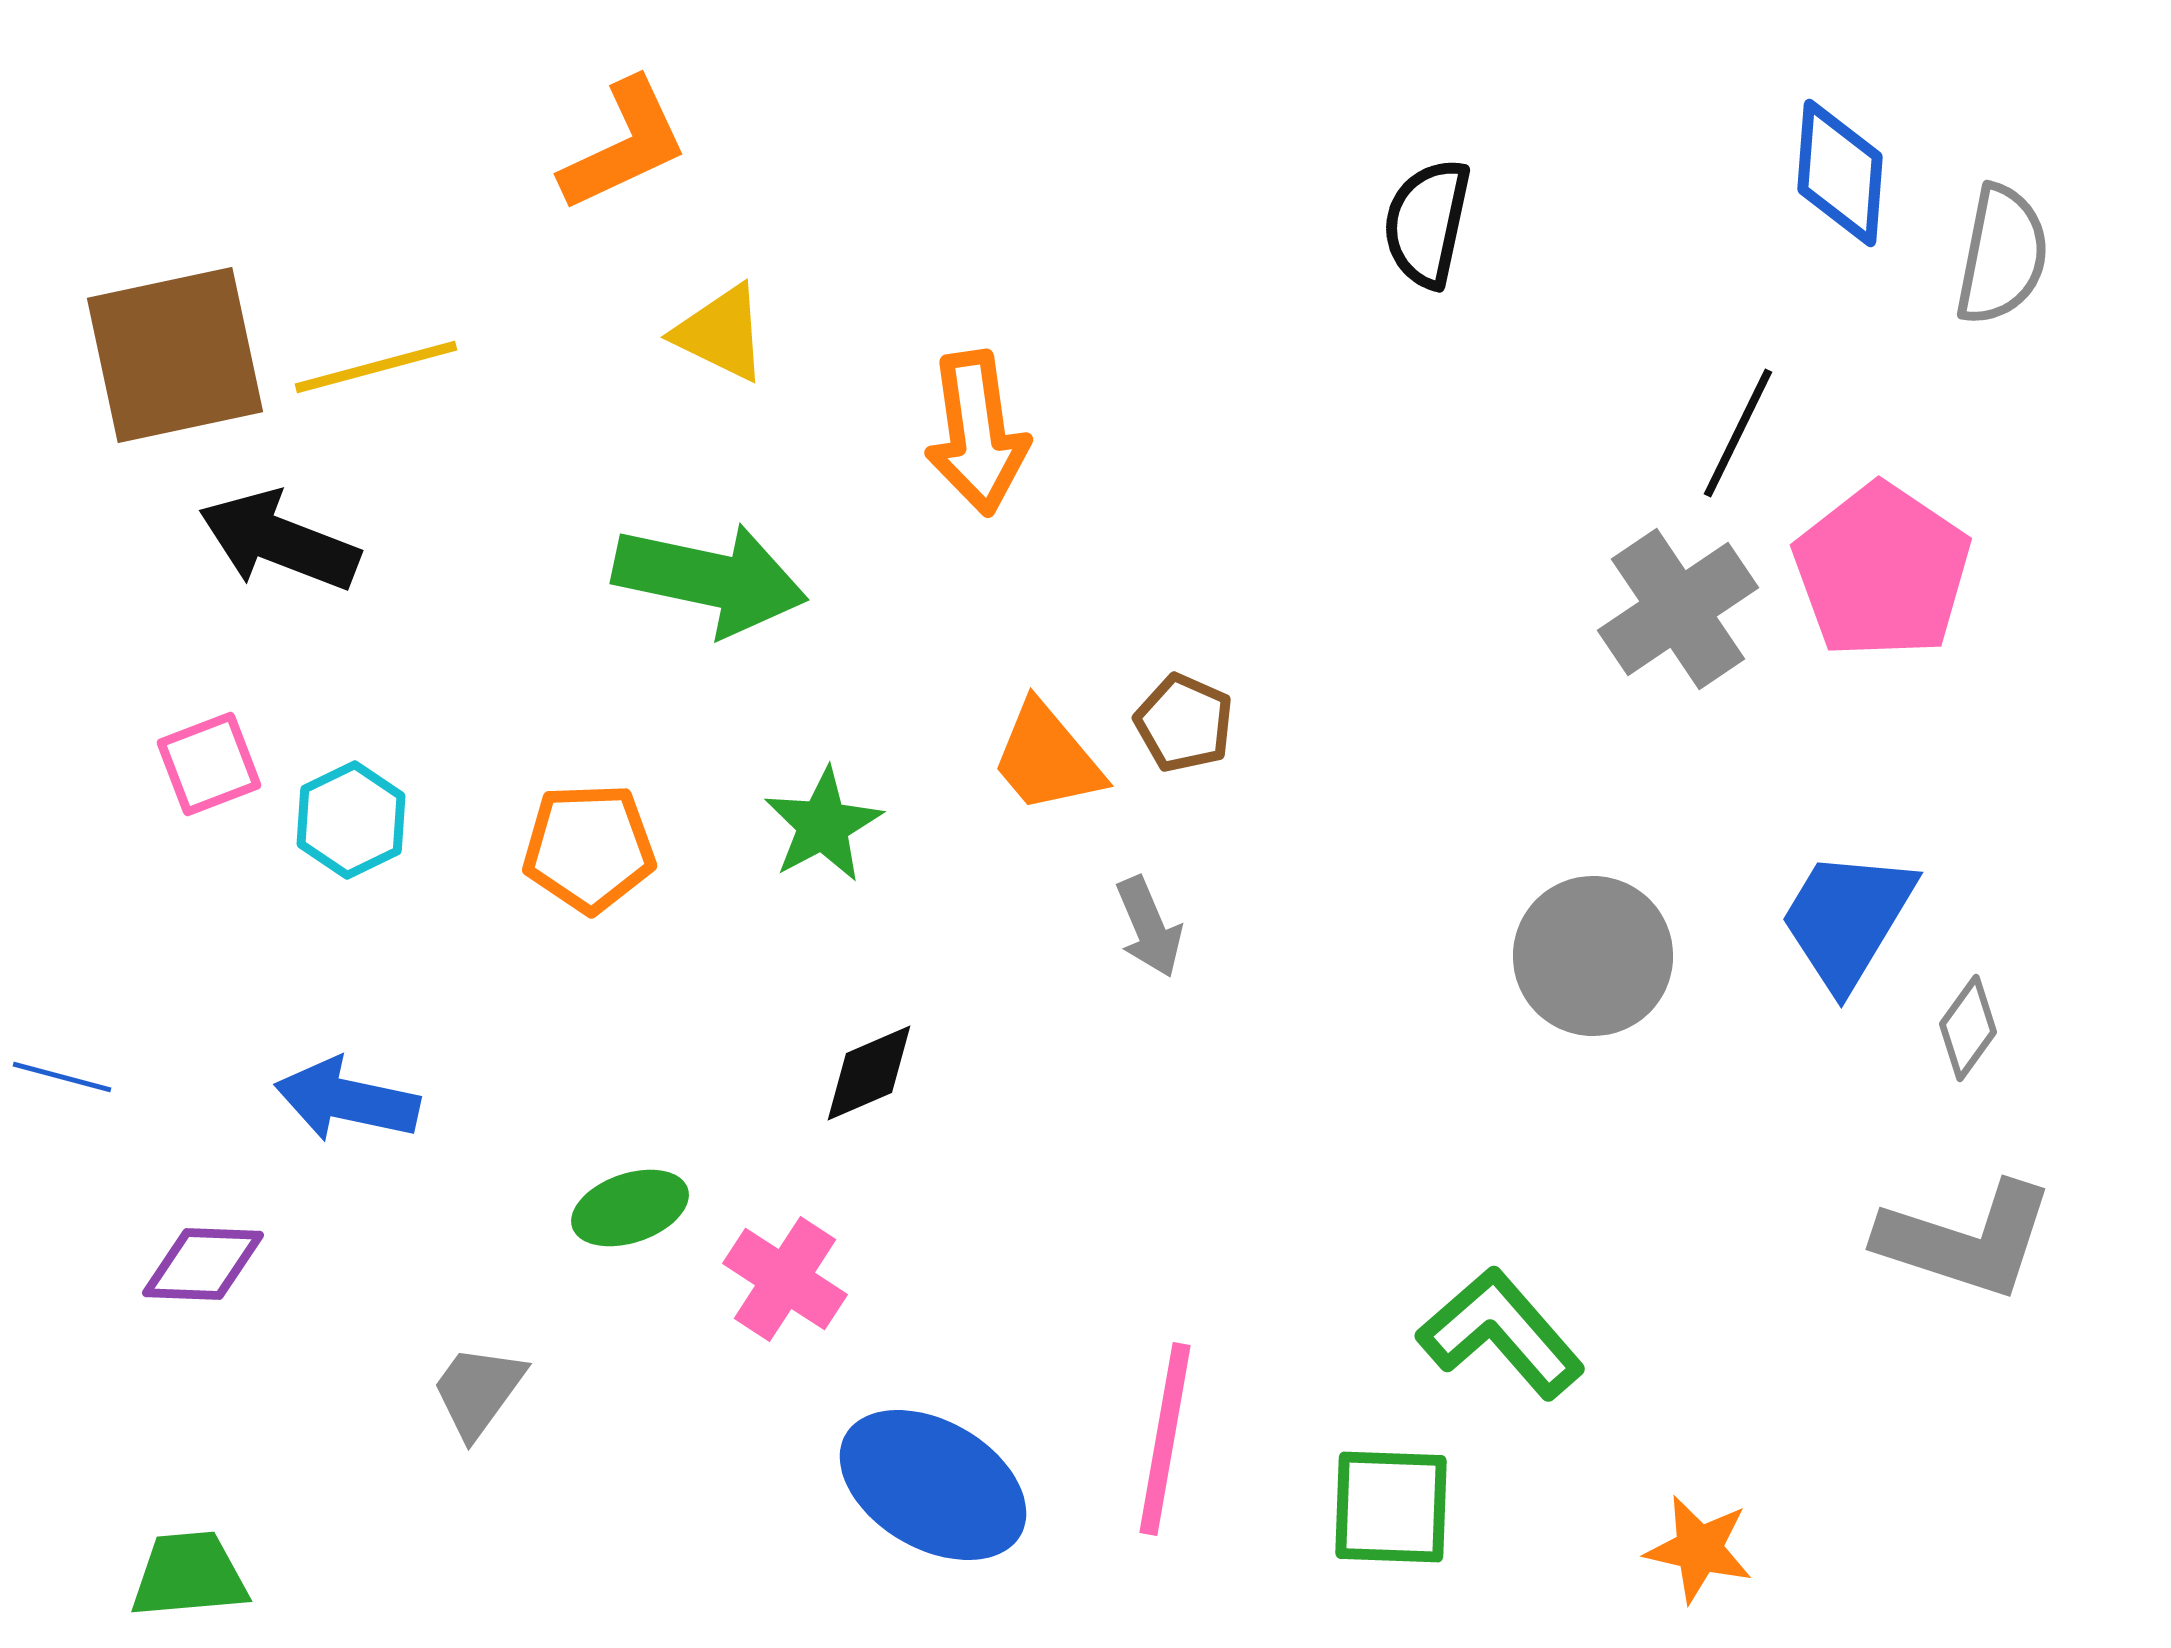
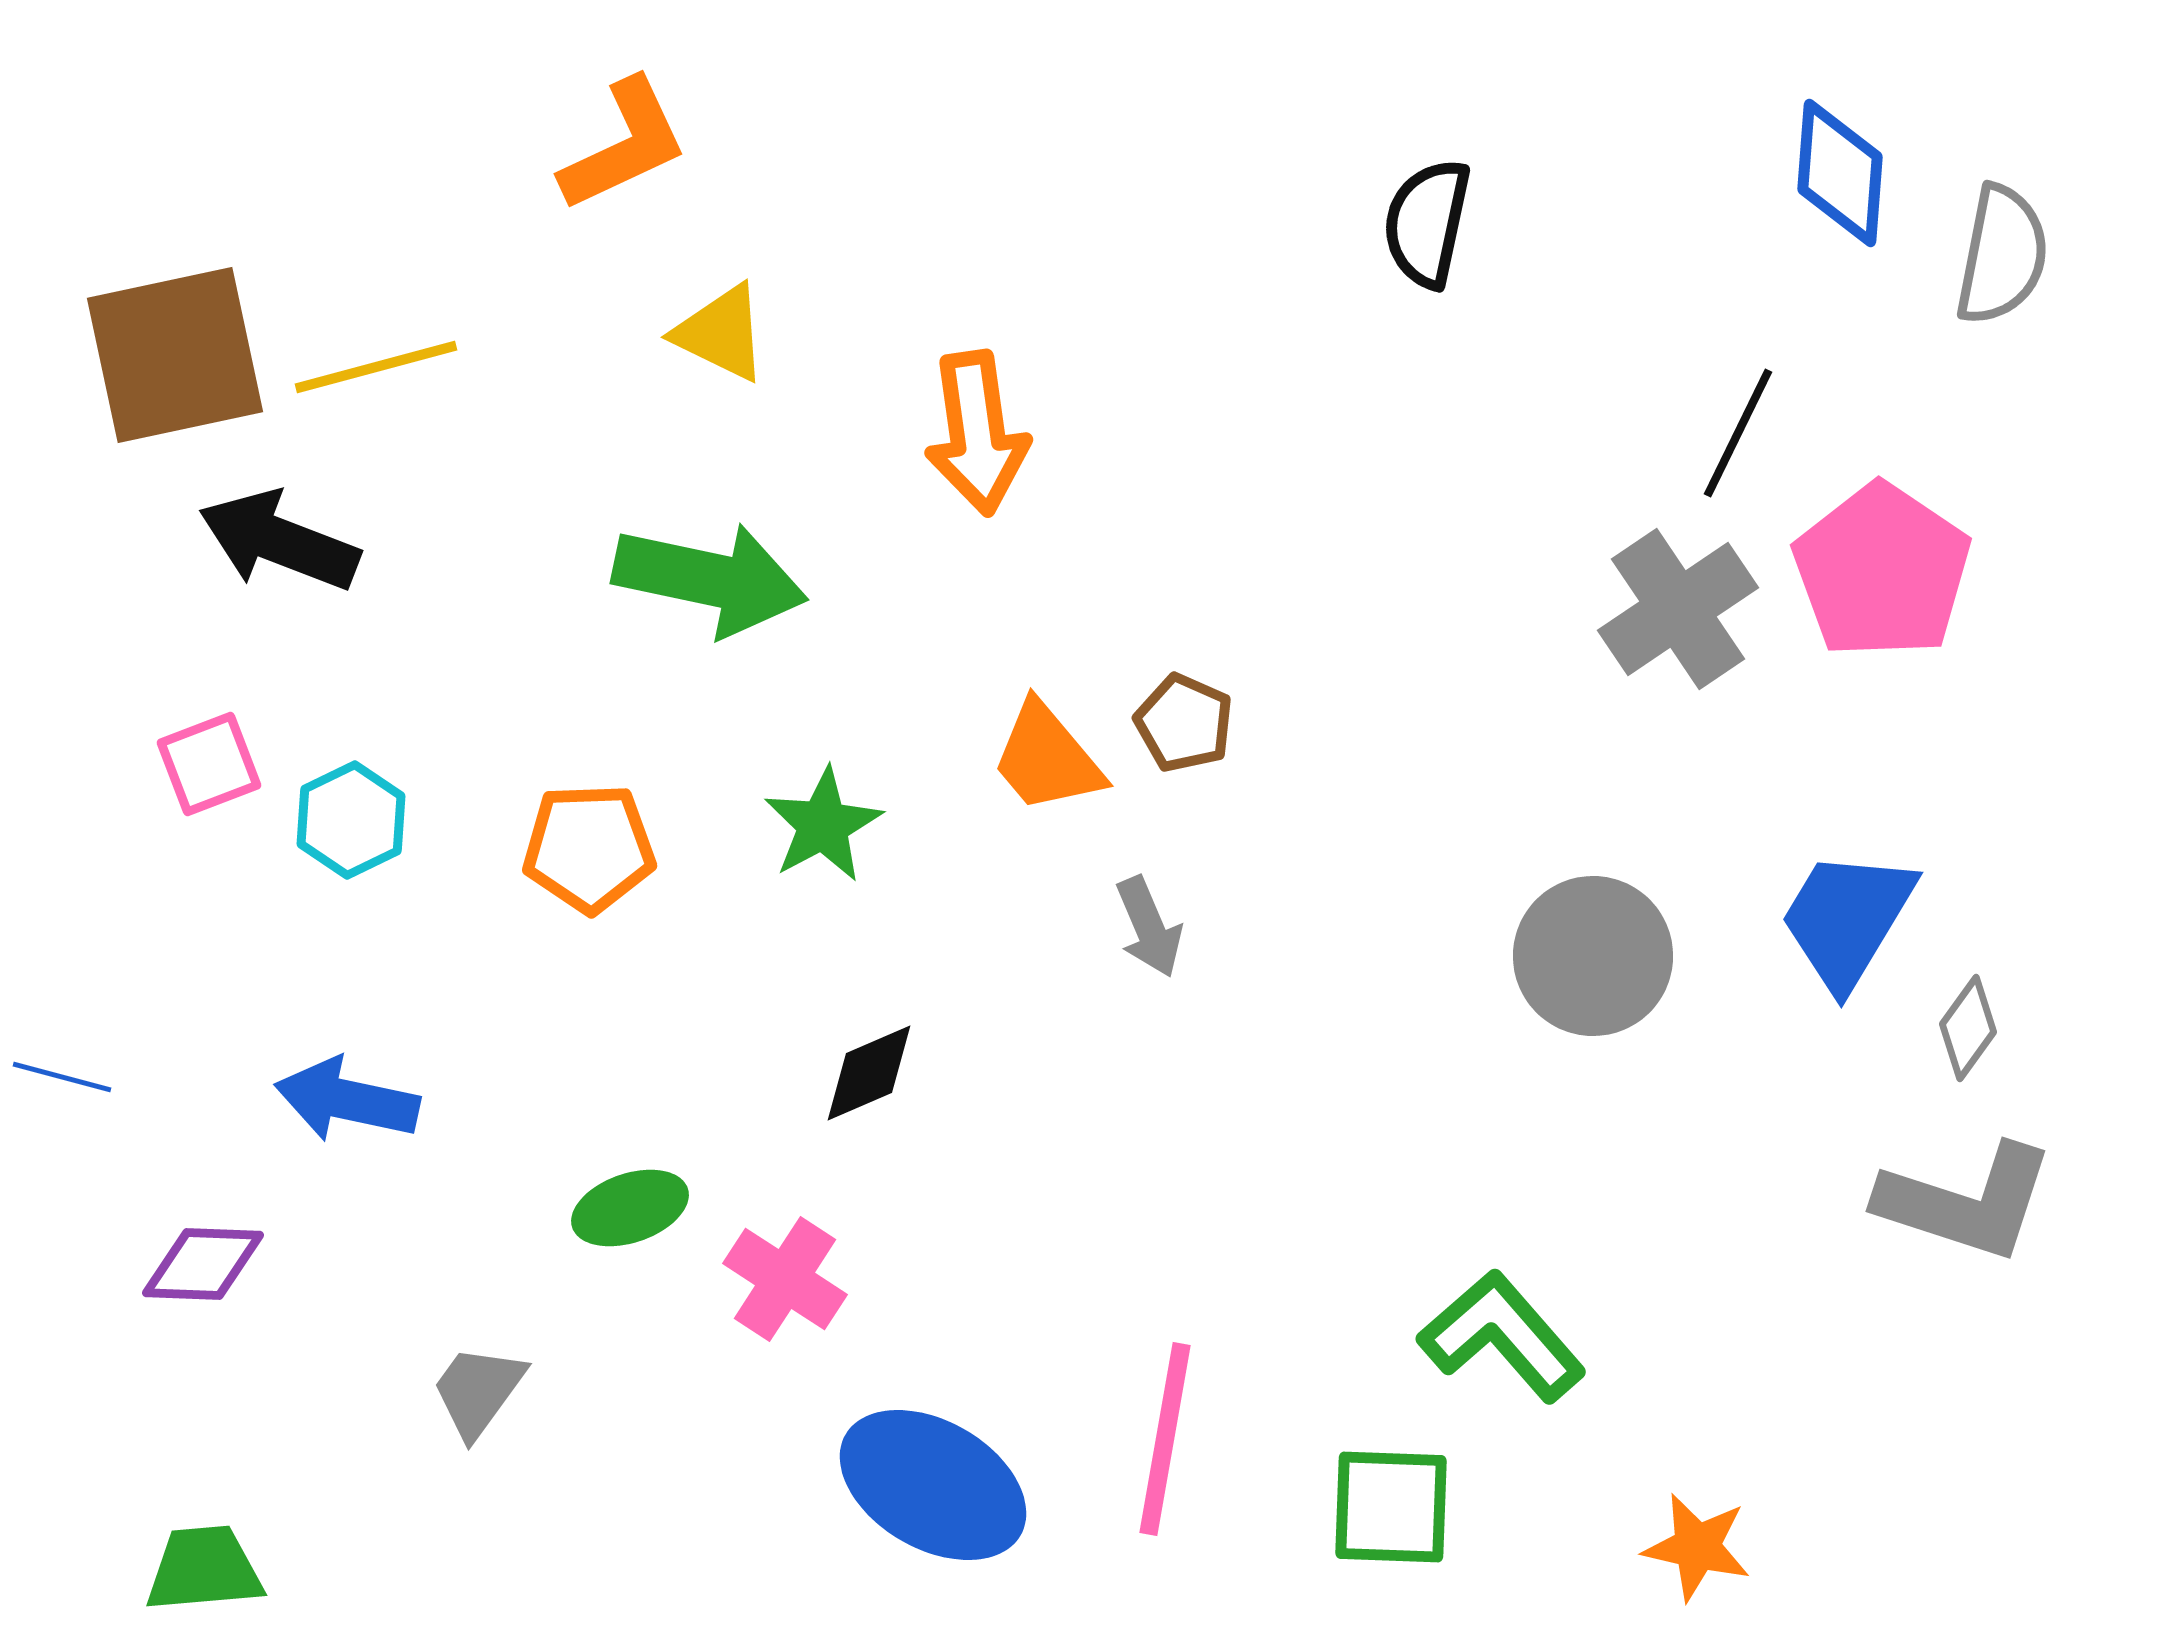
gray L-shape: moved 38 px up
green L-shape: moved 1 px right, 3 px down
orange star: moved 2 px left, 2 px up
green trapezoid: moved 15 px right, 6 px up
